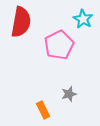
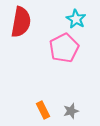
cyan star: moved 7 px left
pink pentagon: moved 5 px right, 3 px down
gray star: moved 2 px right, 17 px down
